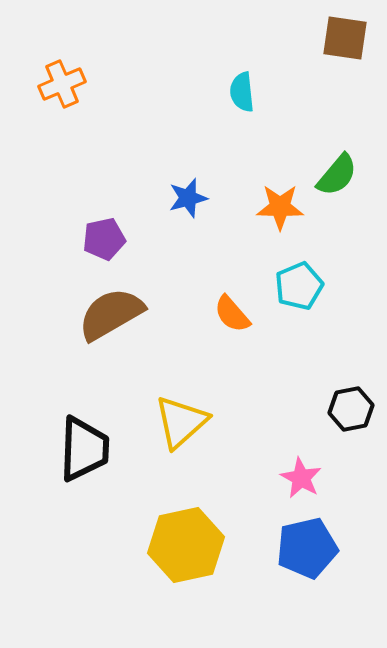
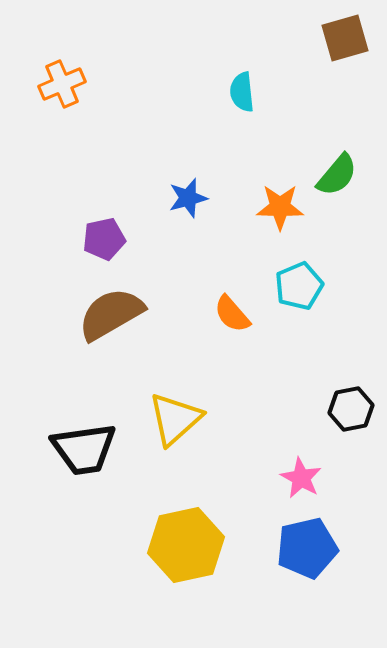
brown square: rotated 24 degrees counterclockwise
yellow triangle: moved 6 px left, 3 px up
black trapezoid: rotated 80 degrees clockwise
